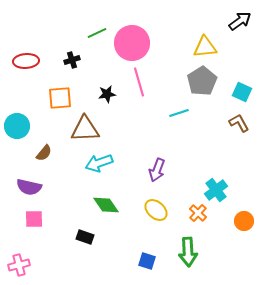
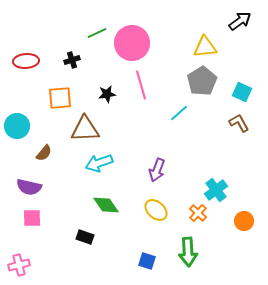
pink line: moved 2 px right, 3 px down
cyan line: rotated 24 degrees counterclockwise
pink square: moved 2 px left, 1 px up
